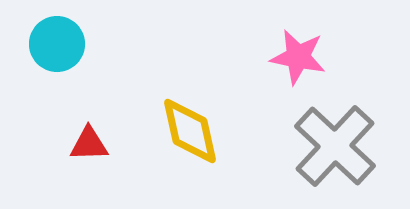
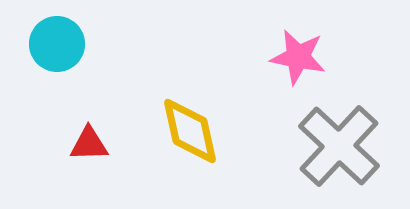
gray cross: moved 4 px right
